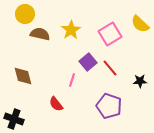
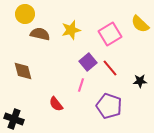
yellow star: rotated 18 degrees clockwise
brown diamond: moved 5 px up
pink line: moved 9 px right, 5 px down
